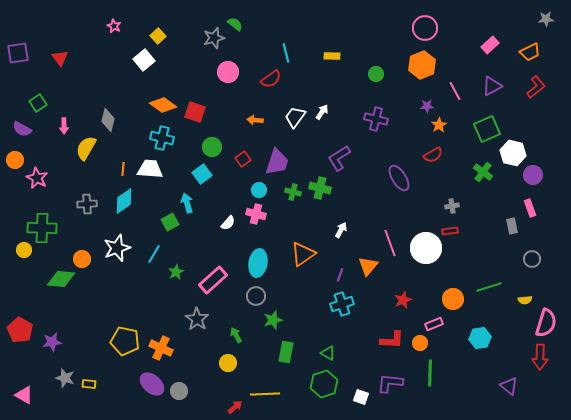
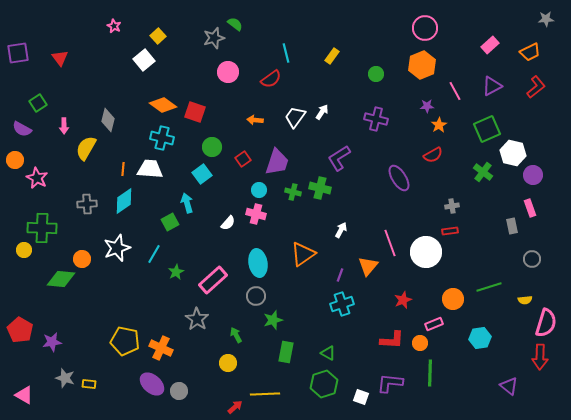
yellow rectangle at (332, 56): rotated 56 degrees counterclockwise
white circle at (426, 248): moved 4 px down
cyan ellipse at (258, 263): rotated 20 degrees counterclockwise
